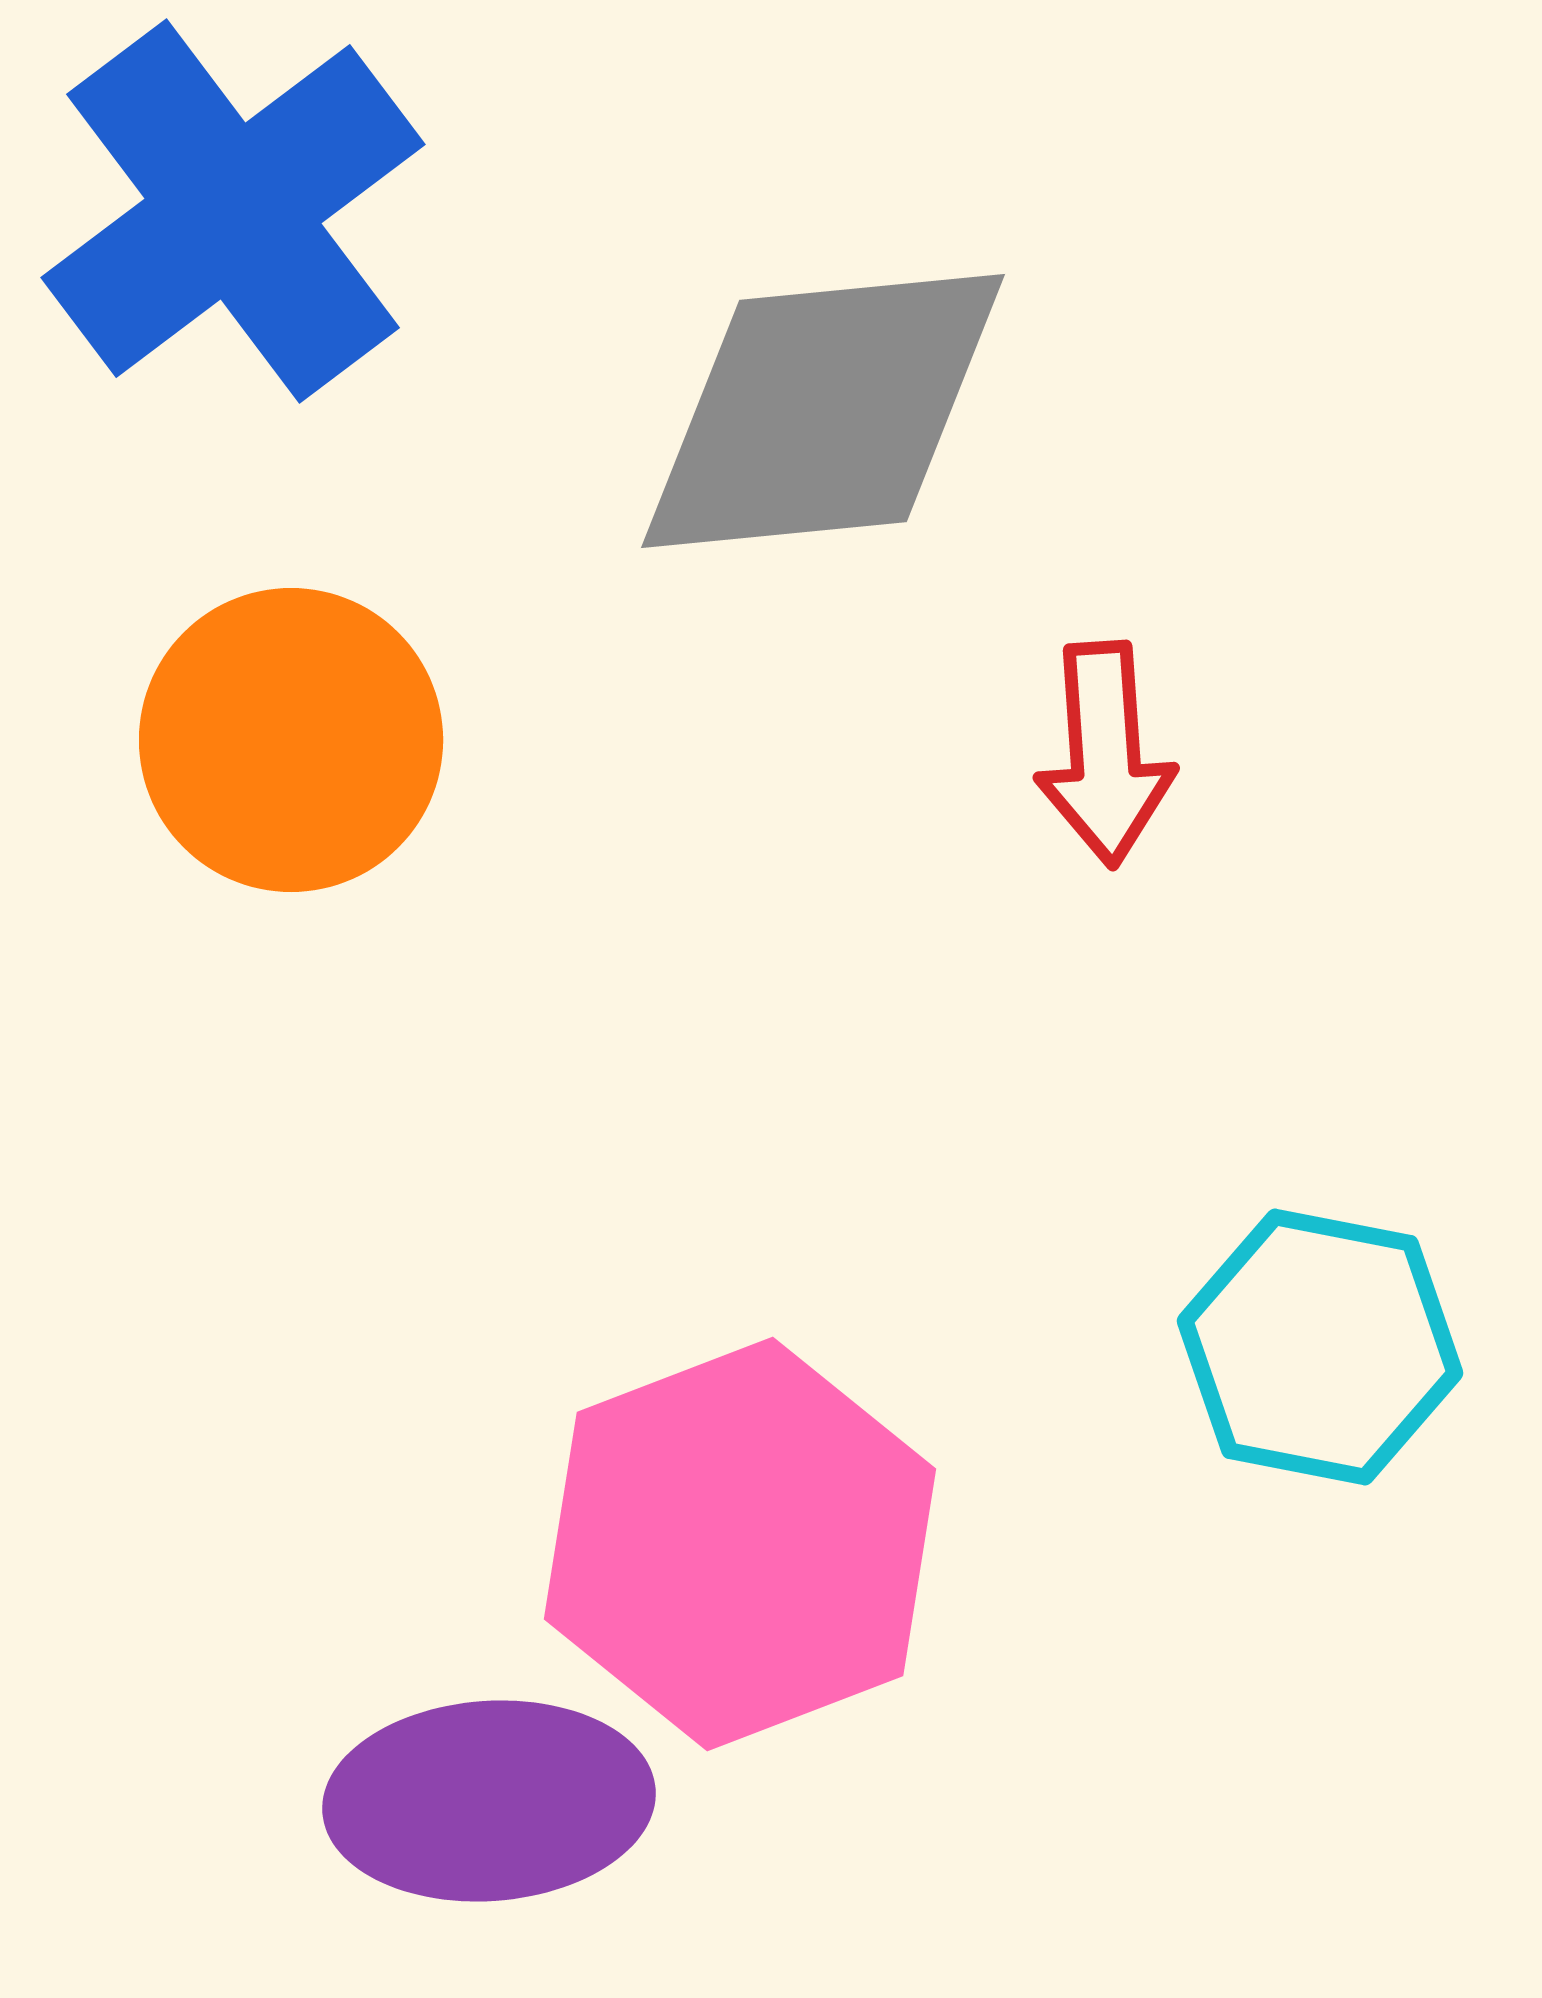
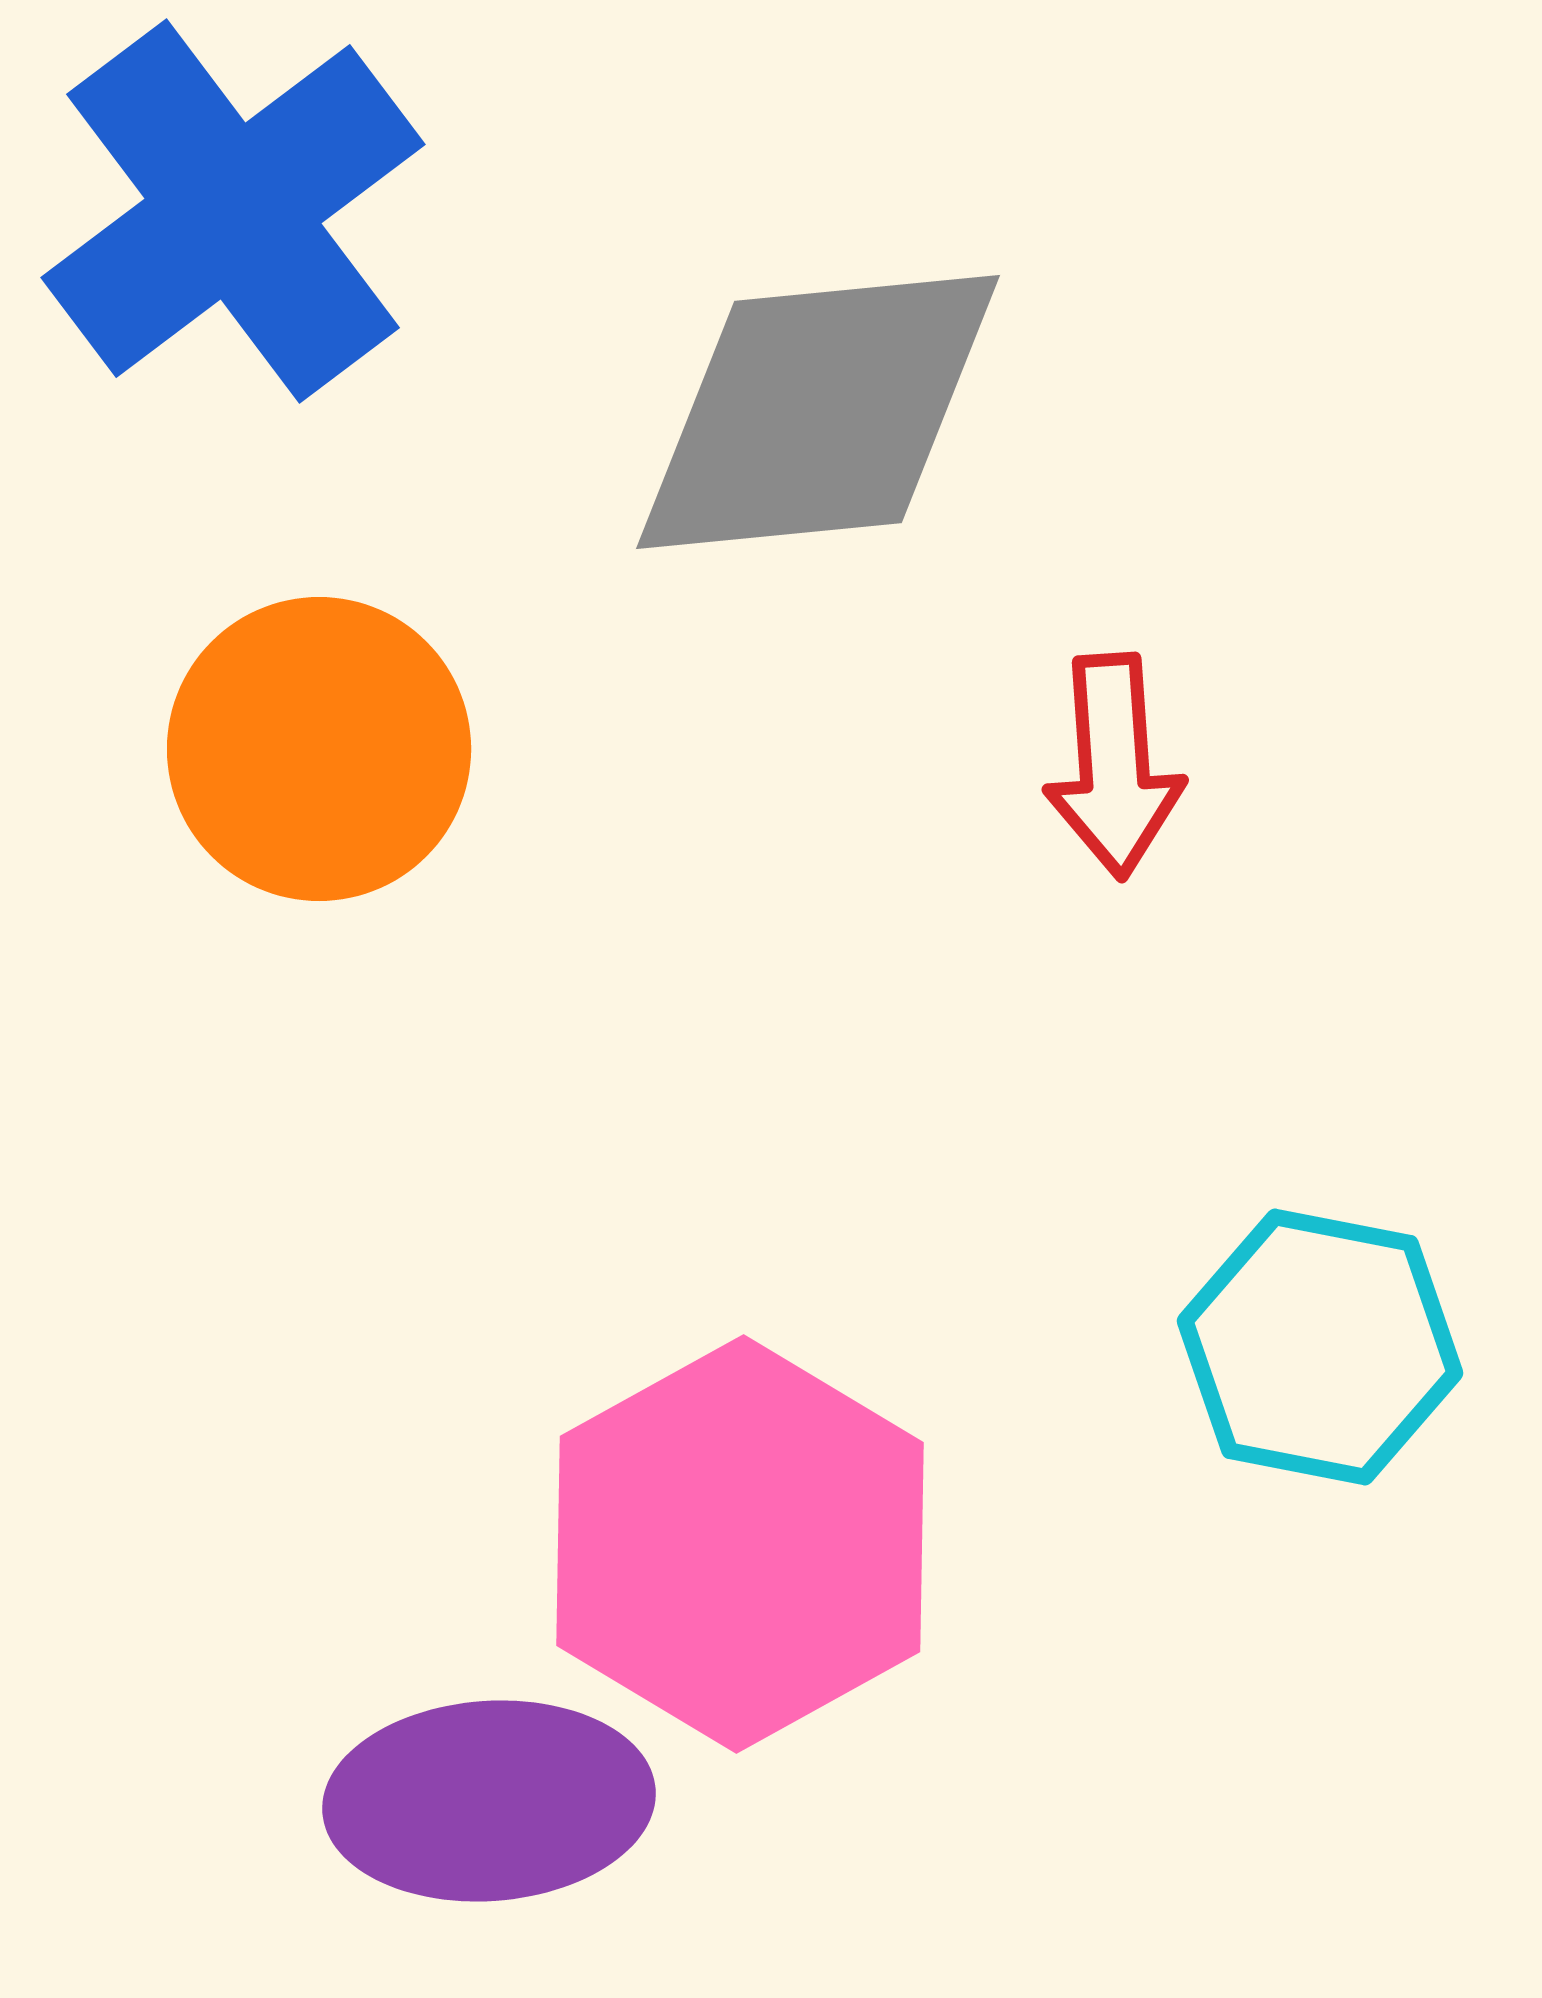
gray diamond: moved 5 px left, 1 px down
orange circle: moved 28 px right, 9 px down
red arrow: moved 9 px right, 12 px down
pink hexagon: rotated 8 degrees counterclockwise
